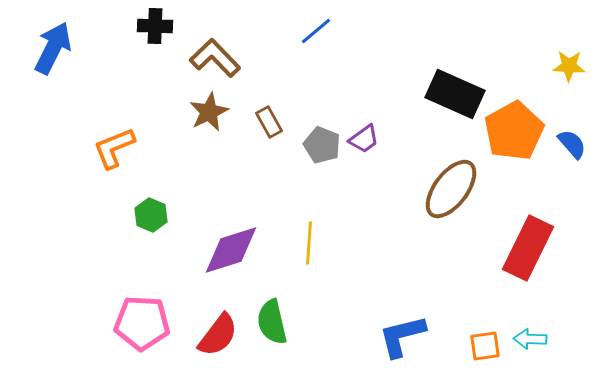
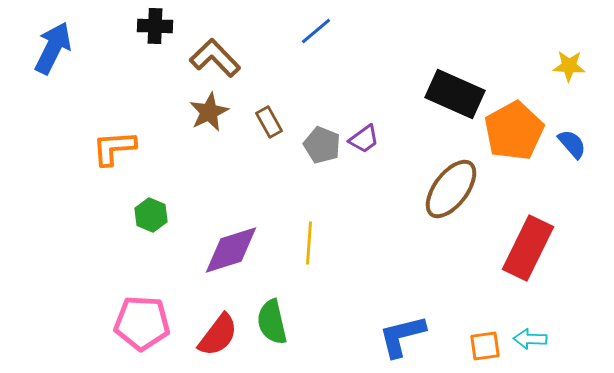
orange L-shape: rotated 18 degrees clockwise
